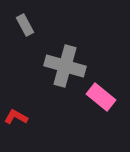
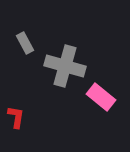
gray rectangle: moved 18 px down
red L-shape: rotated 70 degrees clockwise
